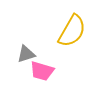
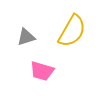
gray triangle: moved 17 px up
